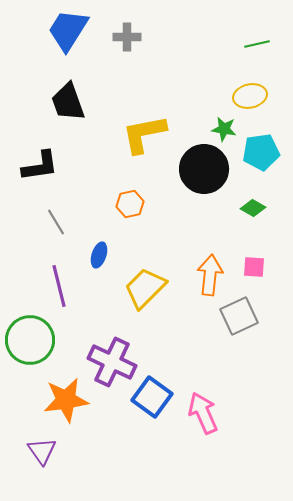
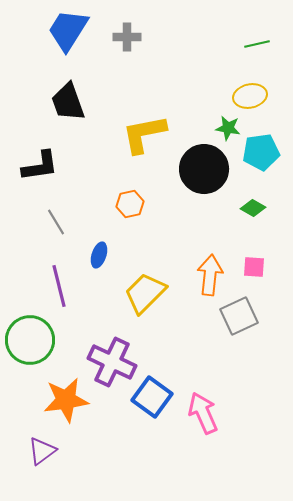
green star: moved 4 px right, 1 px up
yellow trapezoid: moved 5 px down
purple triangle: rotated 28 degrees clockwise
